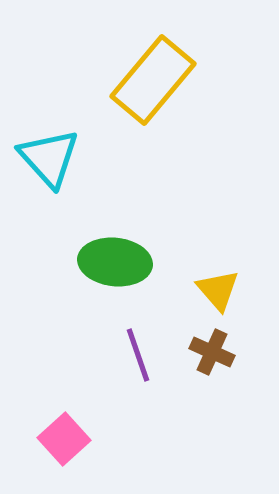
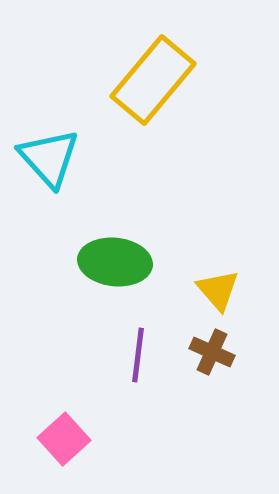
purple line: rotated 26 degrees clockwise
